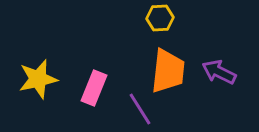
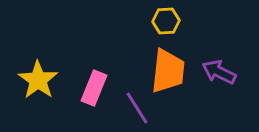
yellow hexagon: moved 6 px right, 3 px down
yellow star: moved 1 px down; rotated 24 degrees counterclockwise
purple line: moved 3 px left, 1 px up
